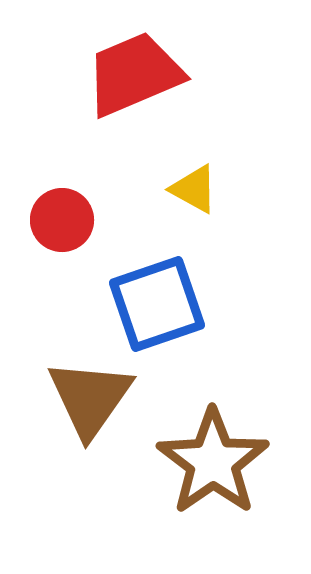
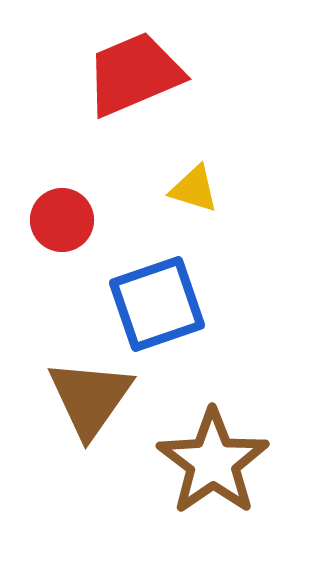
yellow triangle: rotated 12 degrees counterclockwise
